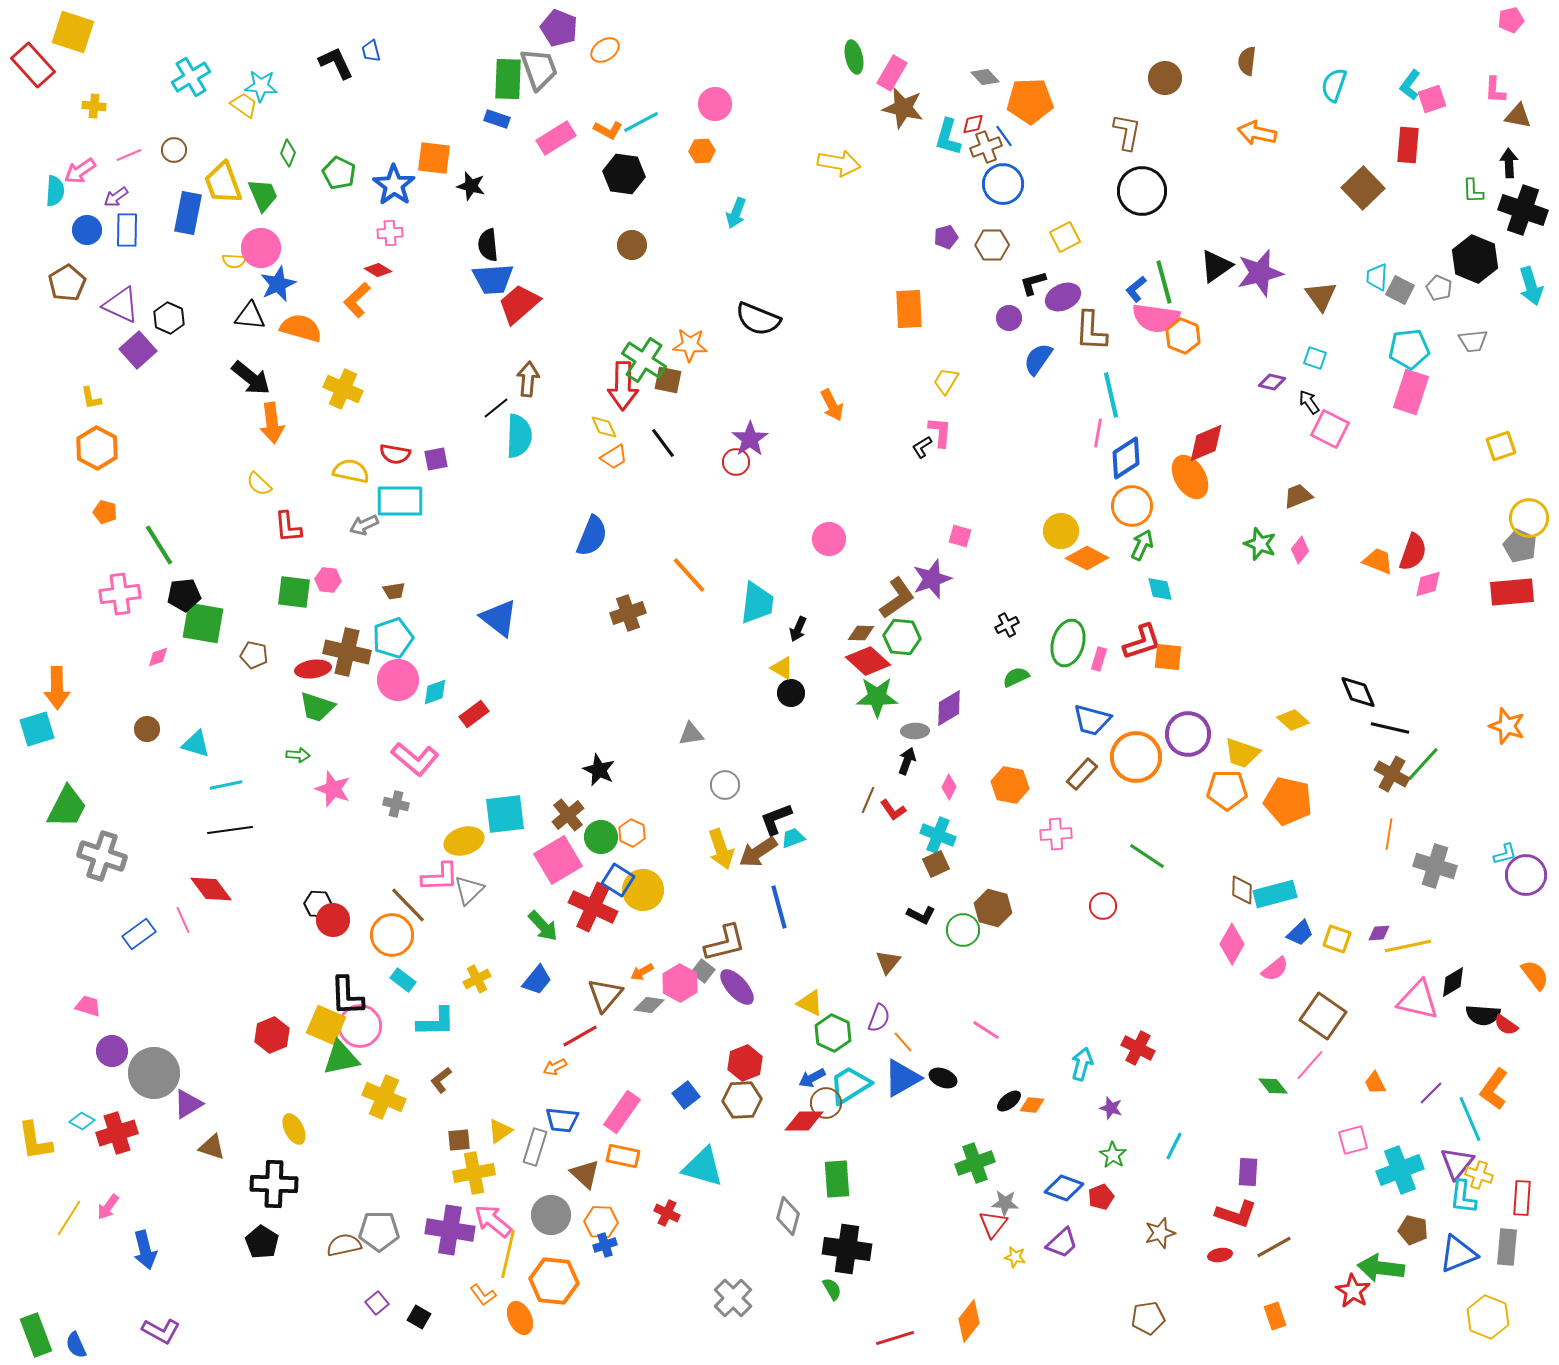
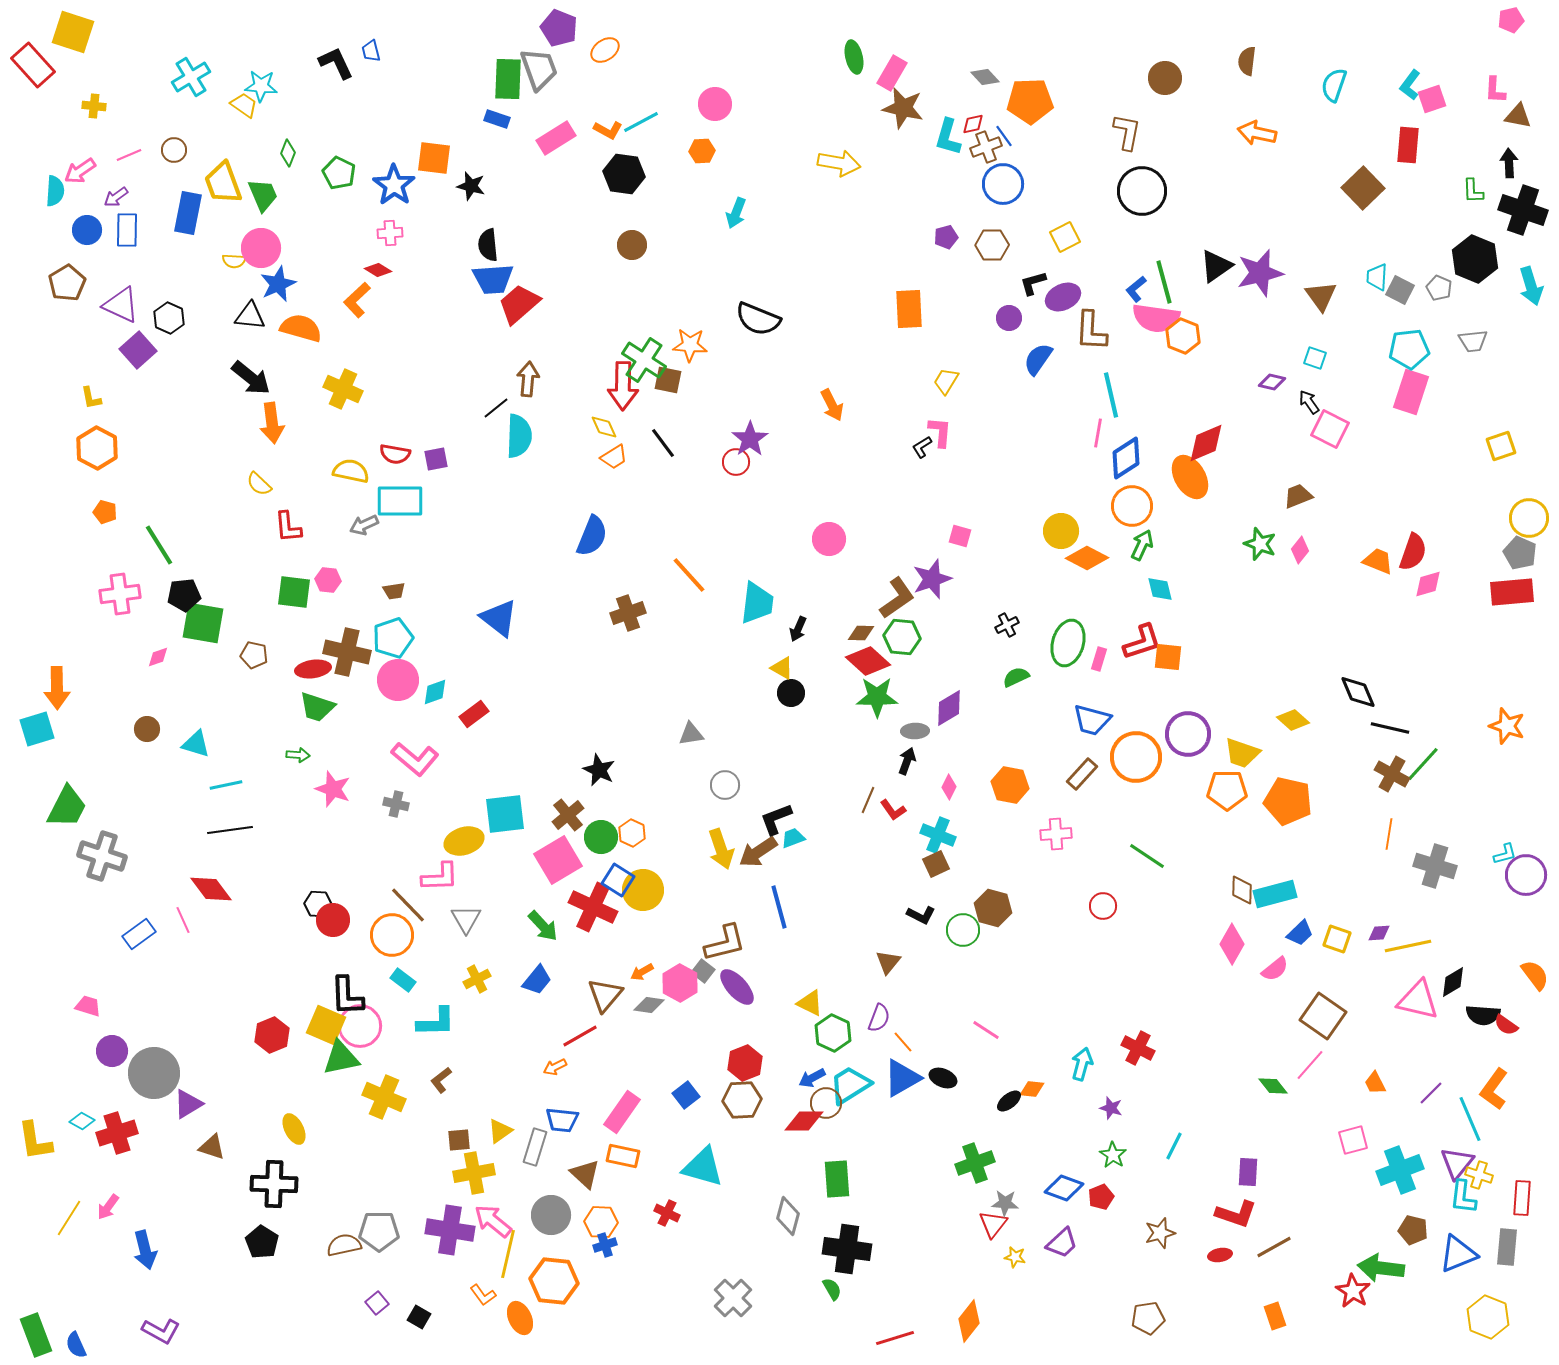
gray pentagon at (1520, 546): moved 7 px down
gray triangle at (469, 890): moved 3 px left, 29 px down; rotated 16 degrees counterclockwise
orange diamond at (1032, 1105): moved 16 px up
